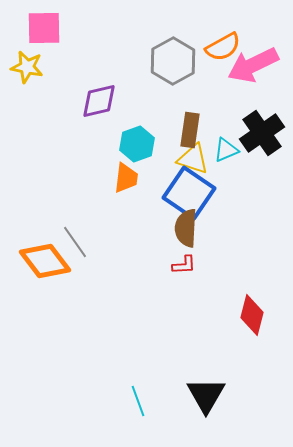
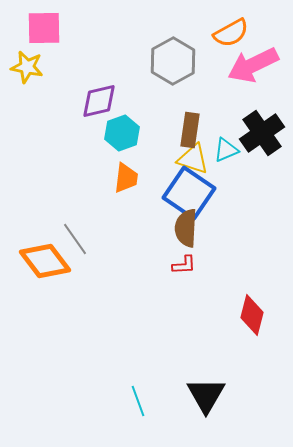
orange semicircle: moved 8 px right, 14 px up
cyan hexagon: moved 15 px left, 11 px up
gray line: moved 3 px up
